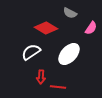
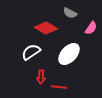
red line: moved 1 px right
